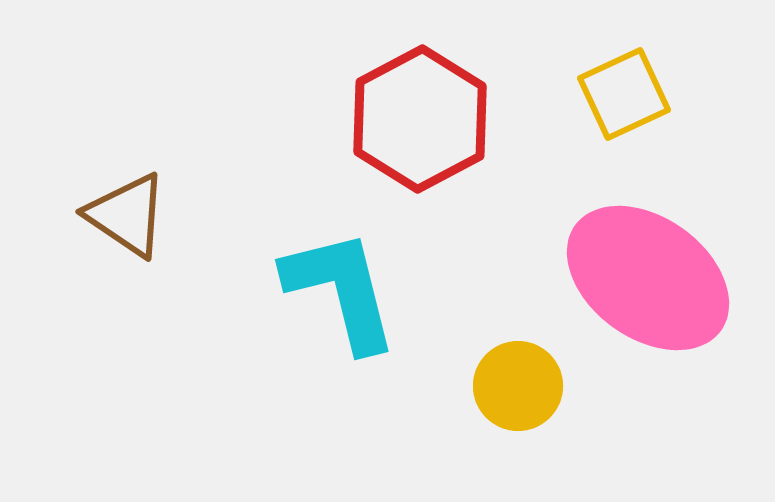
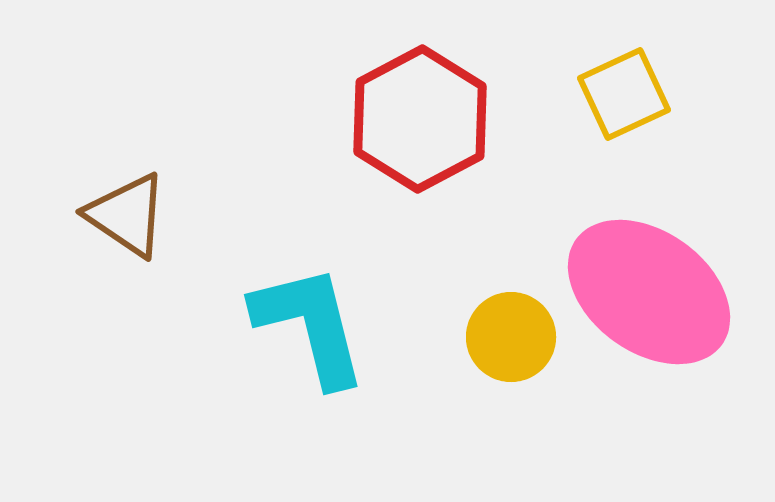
pink ellipse: moved 1 px right, 14 px down
cyan L-shape: moved 31 px left, 35 px down
yellow circle: moved 7 px left, 49 px up
